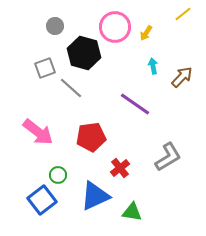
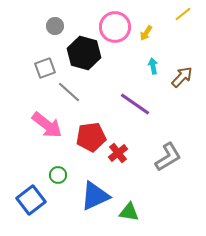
gray line: moved 2 px left, 4 px down
pink arrow: moved 9 px right, 7 px up
red cross: moved 2 px left, 15 px up
blue square: moved 11 px left
green triangle: moved 3 px left
